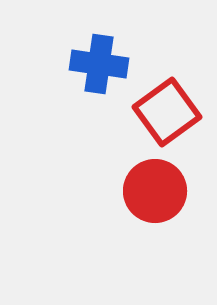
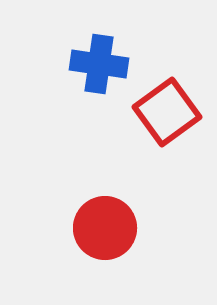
red circle: moved 50 px left, 37 px down
